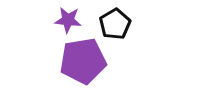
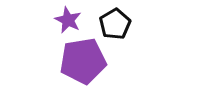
purple star: rotated 20 degrees clockwise
